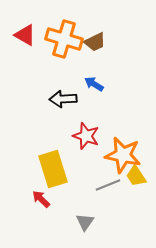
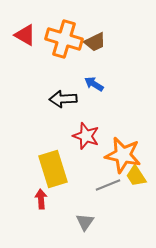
red arrow: rotated 42 degrees clockwise
